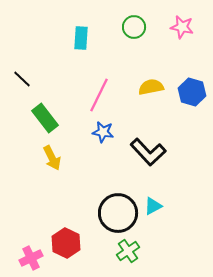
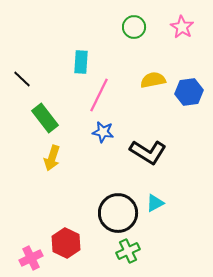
pink star: rotated 20 degrees clockwise
cyan rectangle: moved 24 px down
yellow semicircle: moved 2 px right, 7 px up
blue hexagon: moved 3 px left; rotated 24 degrees counterclockwise
black L-shape: rotated 15 degrees counterclockwise
yellow arrow: rotated 45 degrees clockwise
cyan triangle: moved 2 px right, 3 px up
green cross: rotated 10 degrees clockwise
